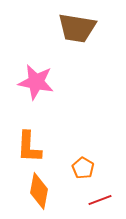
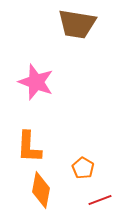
brown trapezoid: moved 4 px up
pink star: rotated 9 degrees clockwise
orange diamond: moved 2 px right, 1 px up
